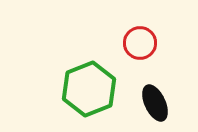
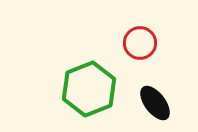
black ellipse: rotated 12 degrees counterclockwise
